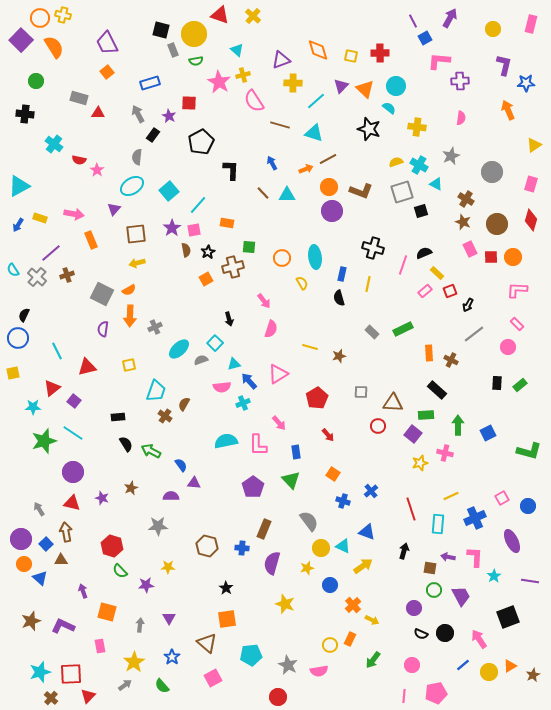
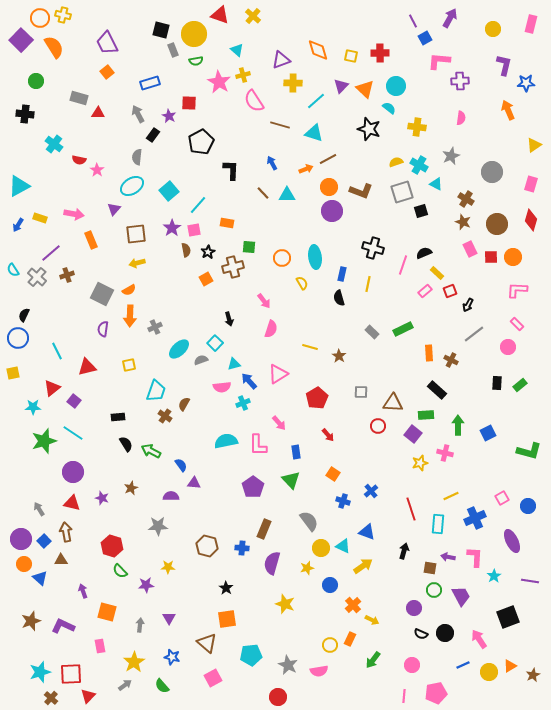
brown star at (339, 356): rotated 24 degrees counterclockwise
blue square at (46, 544): moved 2 px left, 3 px up
blue star at (172, 657): rotated 21 degrees counterclockwise
blue line at (463, 665): rotated 16 degrees clockwise
